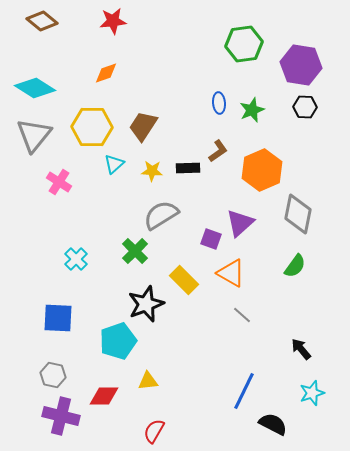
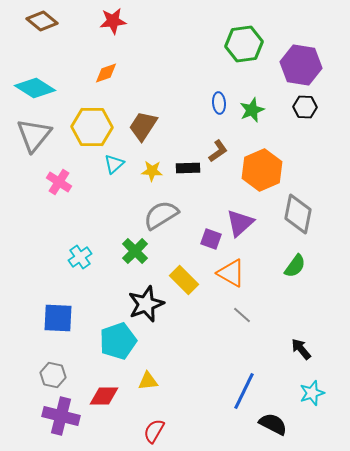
cyan cross: moved 4 px right, 2 px up; rotated 10 degrees clockwise
